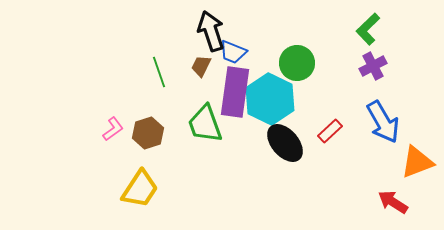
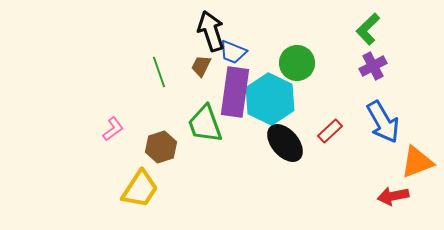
brown hexagon: moved 13 px right, 14 px down
red arrow: moved 6 px up; rotated 44 degrees counterclockwise
